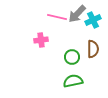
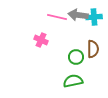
gray arrow: moved 1 px right, 1 px down; rotated 54 degrees clockwise
cyan cross: moved 1 px right, 3 px up; rotated 21 degrees clockwise
pink cross: rotated 32 degrees clockwise
green circle: moved 4 px right
